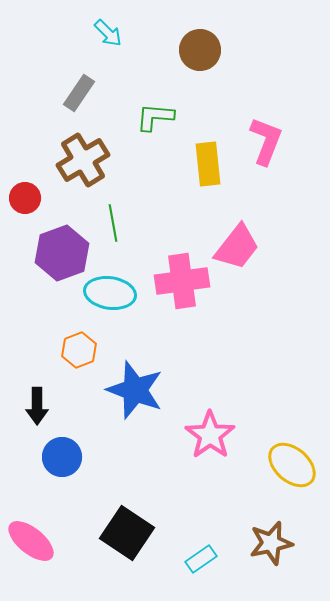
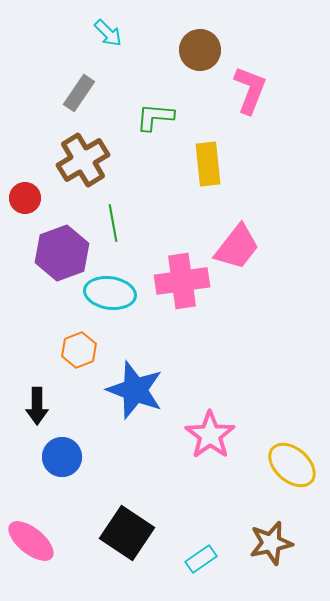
pink L-shape: moved 16 px left, 51 px up
